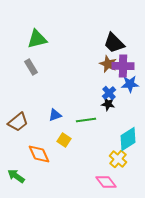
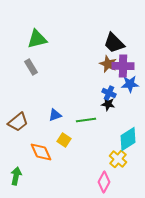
blue cross: rotated 24 degrees counterclockwise
orange diamond: moved 2 px right, 2 px up
green arrow: rotated 66 degrees clockwise
pink diamond: moved 2 px left; rotated 65 degrees clockwise
